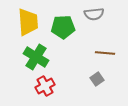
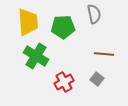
gray semicircle: rotated 96 degrees counterclockwise
brown line: moved 1 px left, 1 px down
green cross: moved 1 px up
gray square: rotated 16 degrees counterclockwise
red cross: moved 19 px right, 4 px up
